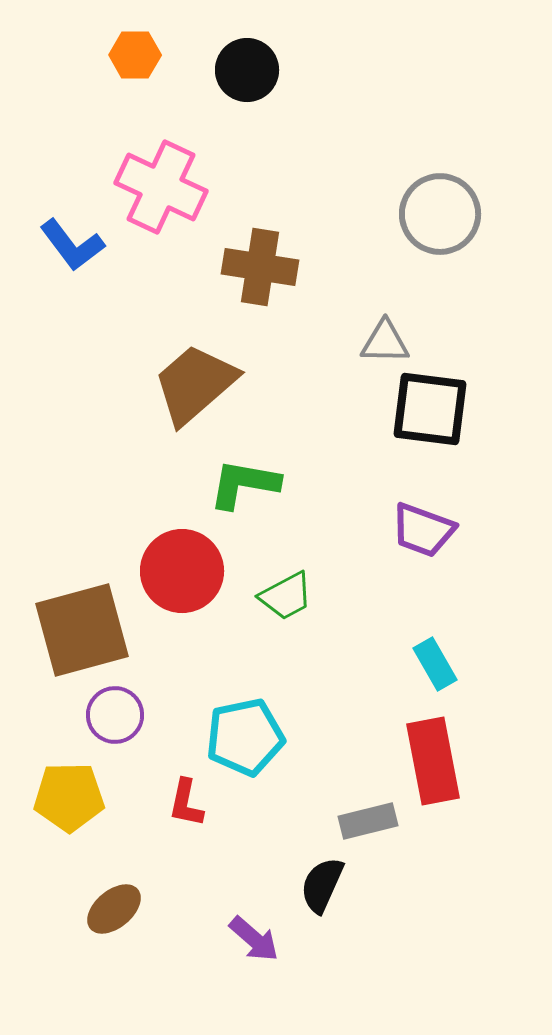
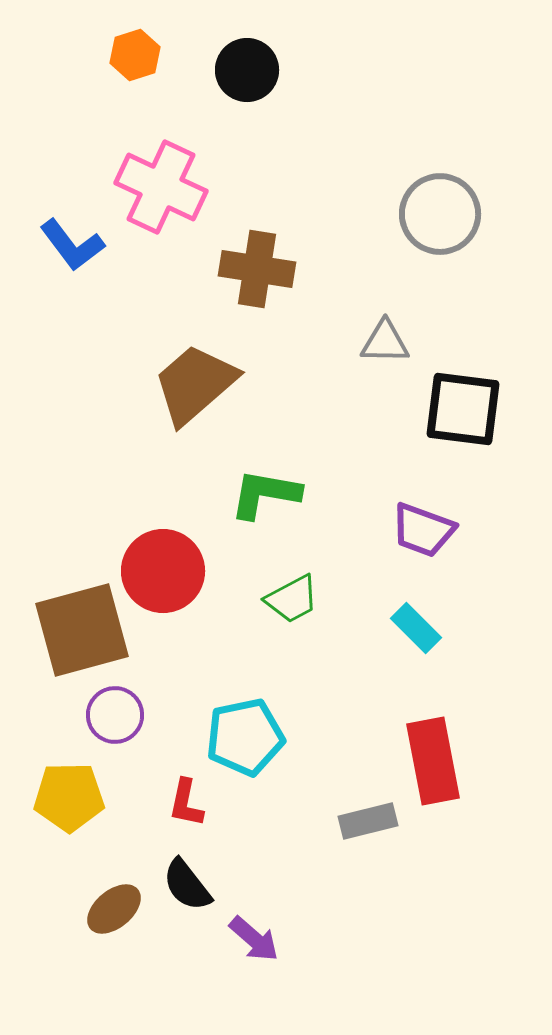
orange hexagon: rotated 18 degrees counterclockwise
brown cross: moved 3 px left, 2 px down
black square: moved 33 px right
green L-shape: moved 21 px right, 10 px down
red circle: moved 19 px left
green trapezoid: moved 6 px right, 3 px down
cyan rectangle: moved 19 px left, 36 px up; rotated 15 degrees counterclockwise
black semicircle: moved 135 px left; rotated 62 degrees counterclockwise
